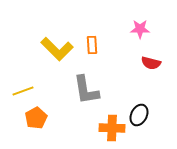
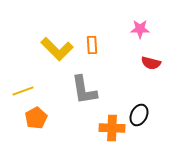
gray L-shape: moved 2 px left
